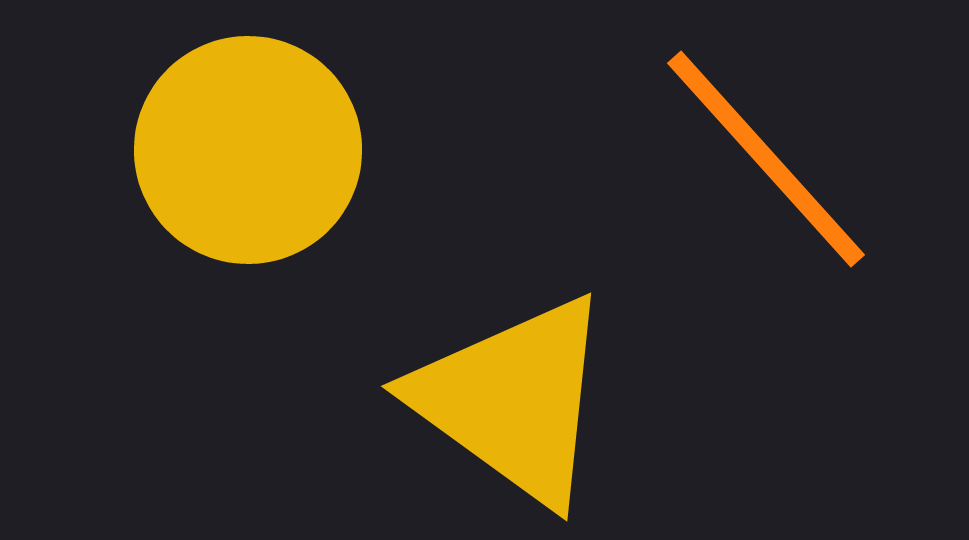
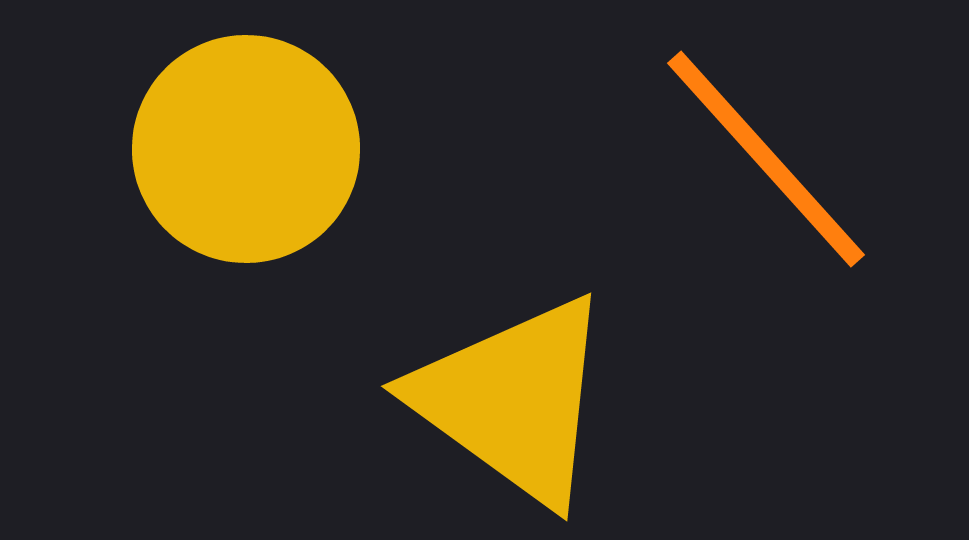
yellow circle: moved 2 px left, 1 px up
